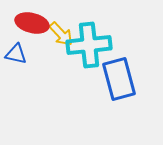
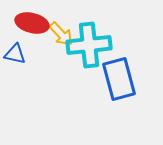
blue triangle: moved 1 px left
